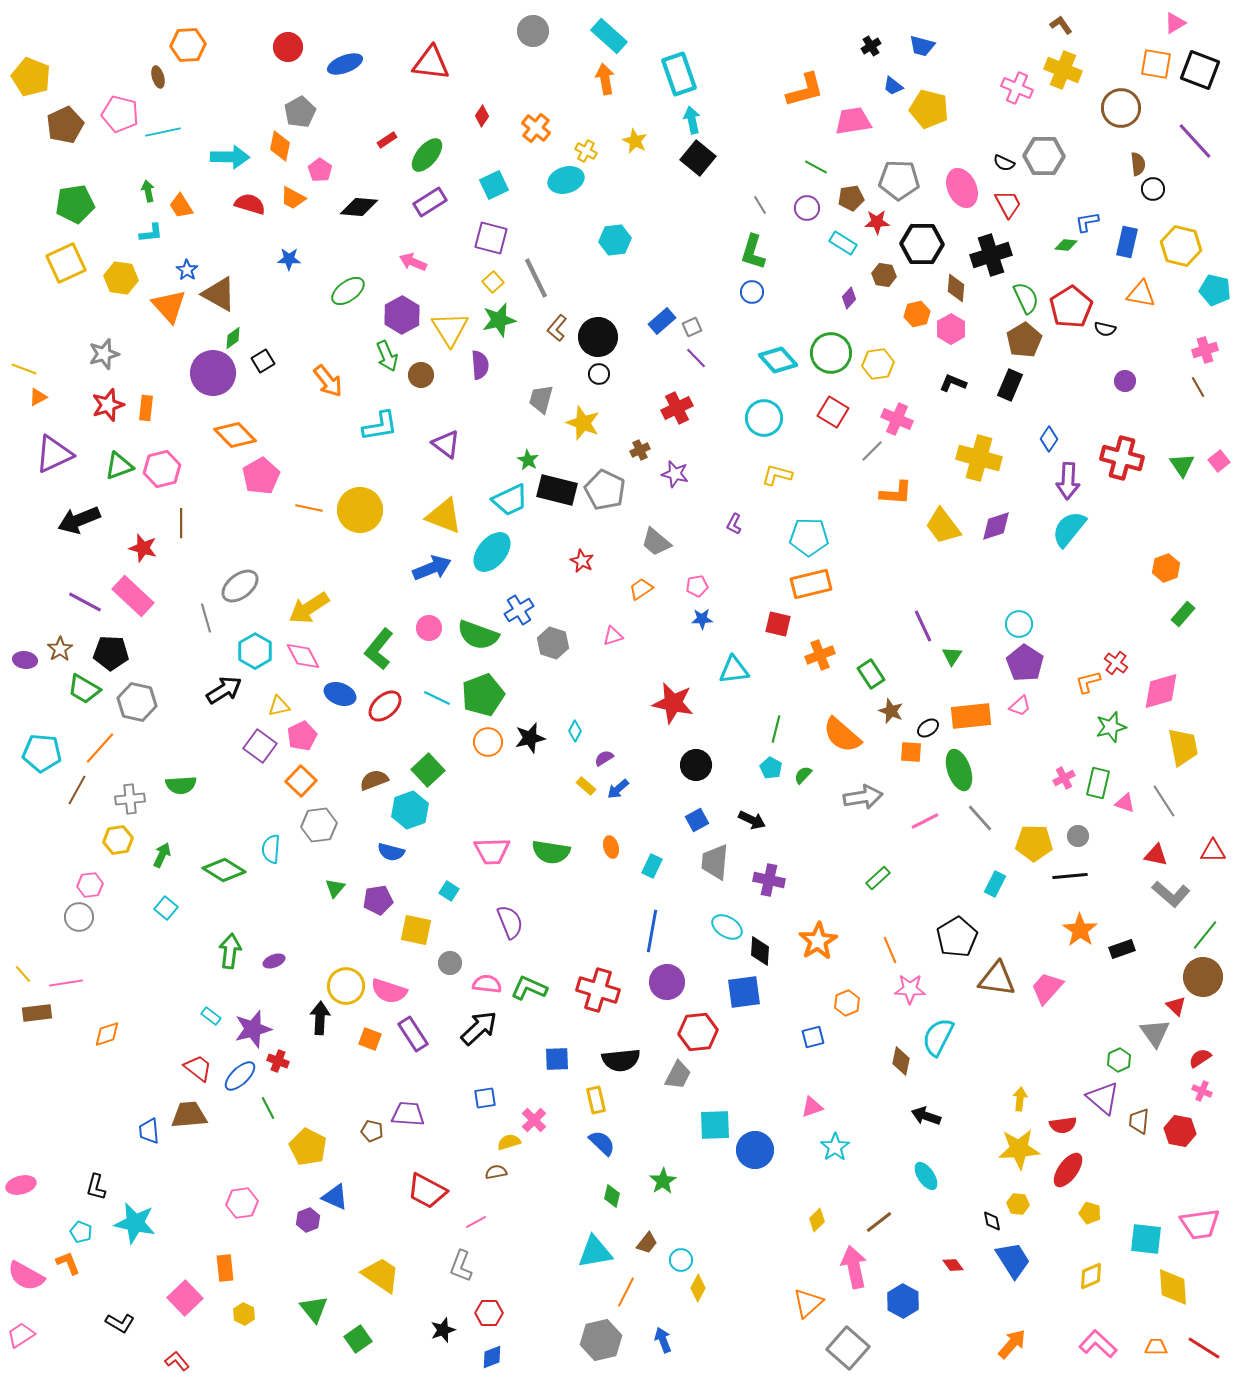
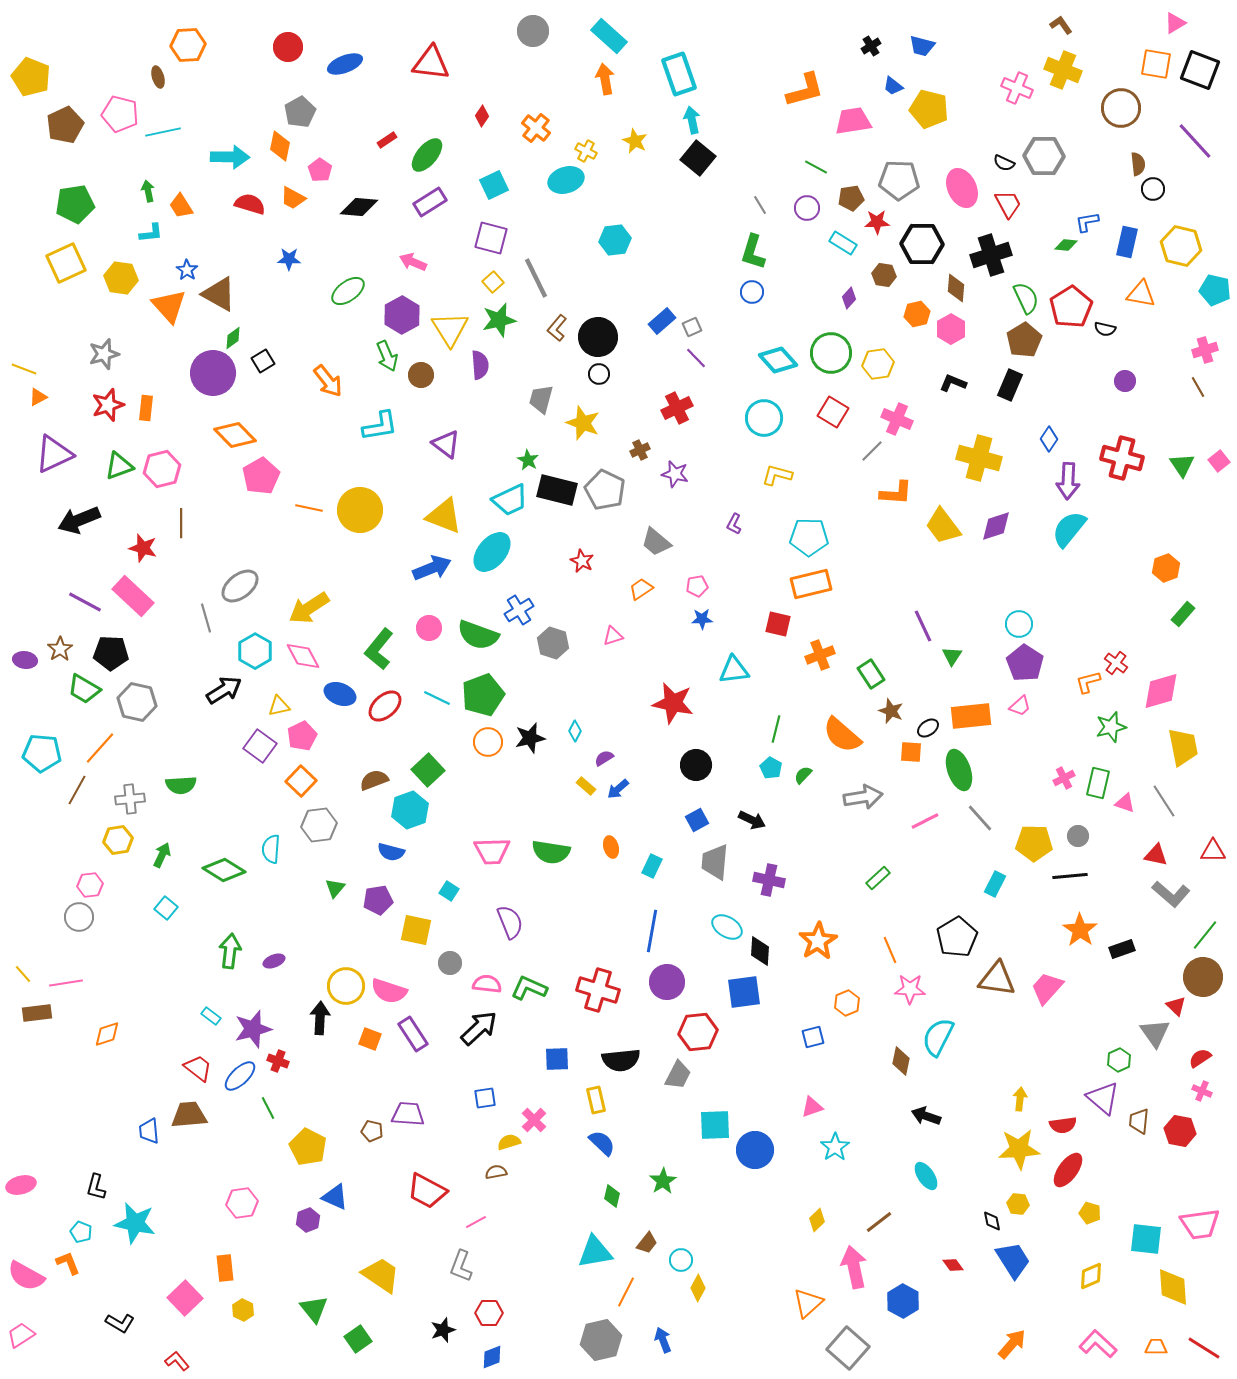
yellow hexagon at (244, 1314): moved 1 px left, 4 px up
